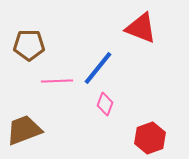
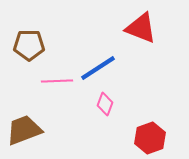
blue line: rotated 18 degrees clockwise
